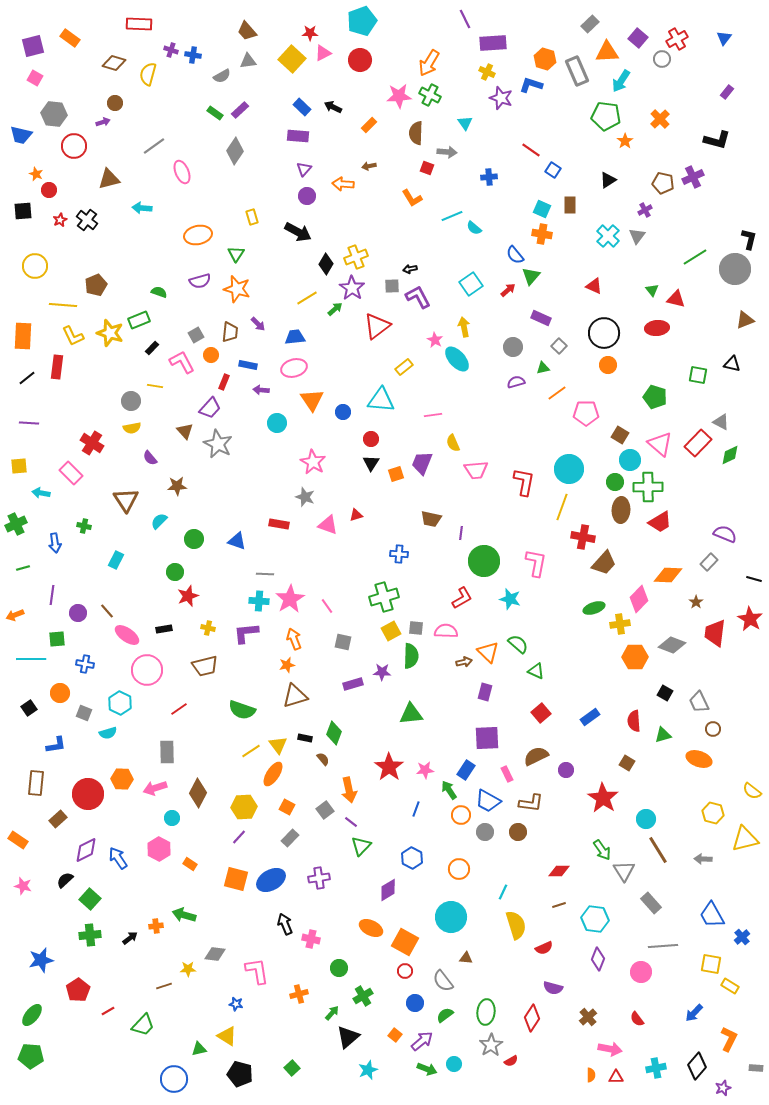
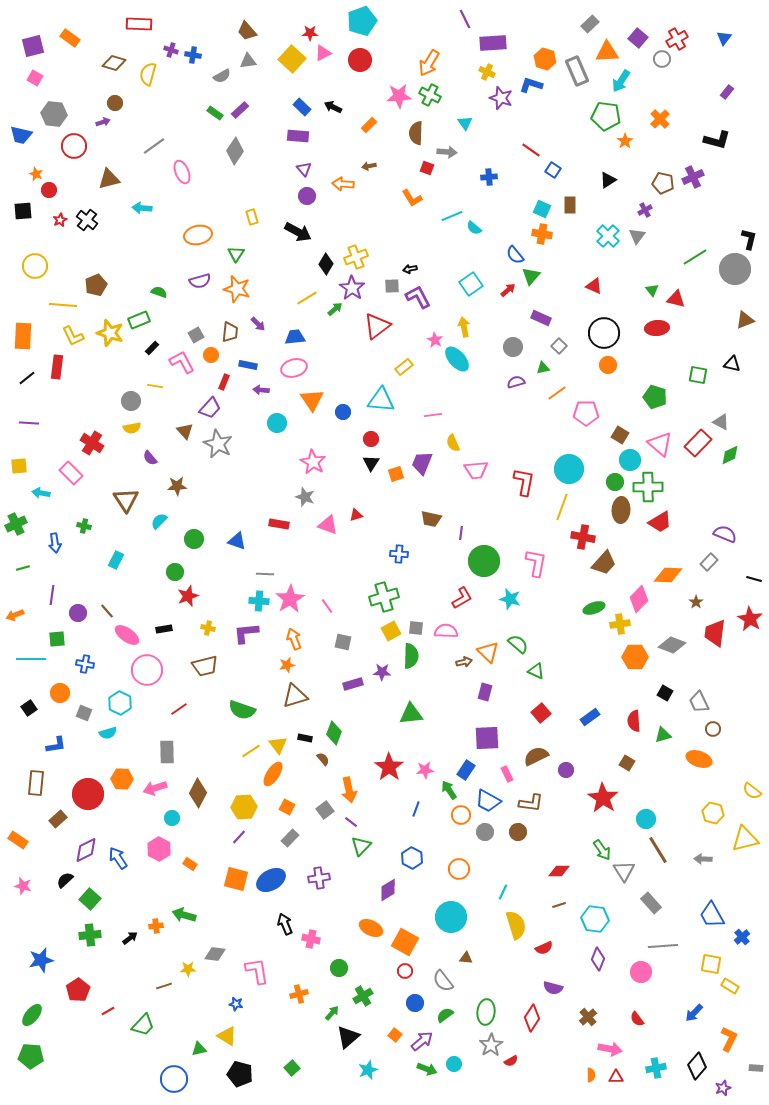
purple triangle at (304, 169): rotated 21 degrees counterclockwise
